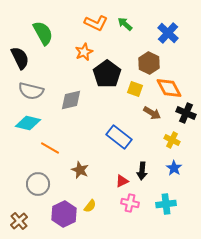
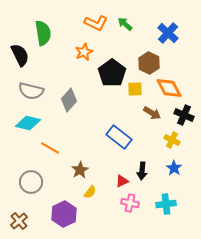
green semicircle: rotated 20 degrees clockwise
black semicircle: moved 3 px up
black pentagon: moved 5 px right, 1 px up
yellow square: rotated 21 degrees counterclockwise
gray diamond: moved 2 px left; rotated 35 degrees counterclockwise
black cross: moved 2 px left, 2 px down
brown star: rotated 18 degrees clockwise
gray circle: moved 7 px left, 2 px up
yellow semicircle: moved 14 px up
